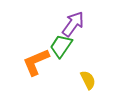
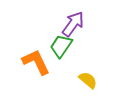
orange L-shape: rotated 88 degrees clockwise
yellow semicircle: rotated 24 degrees counterclockwise
